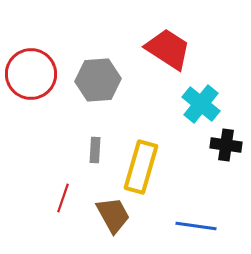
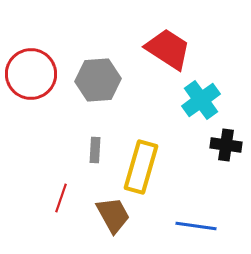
cyan cross: moved 4 px up; rotated 15 degrees clockwise
red line: moved 2 px left
